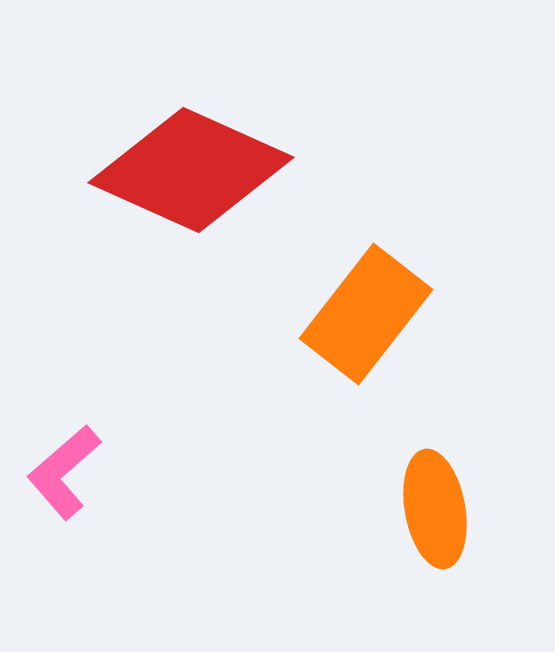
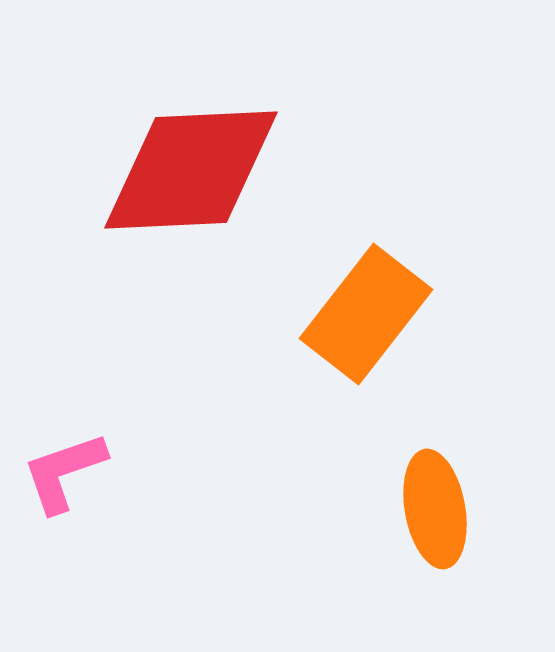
red diamond: rotated 27 degrees counterclockwise
pink L-shape: rotated 22 degrees clockwise
